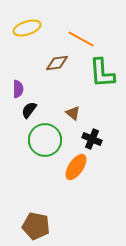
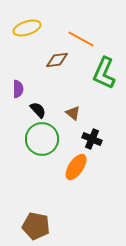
brown diamond: moved 3 px up
green L-shape: moved 2 px right; rotated 28 degrees clockwise
black semicircle: moved 9 px right; rotated 102 degrees clockwise
green circle: moved 3 px left, 1 px up
